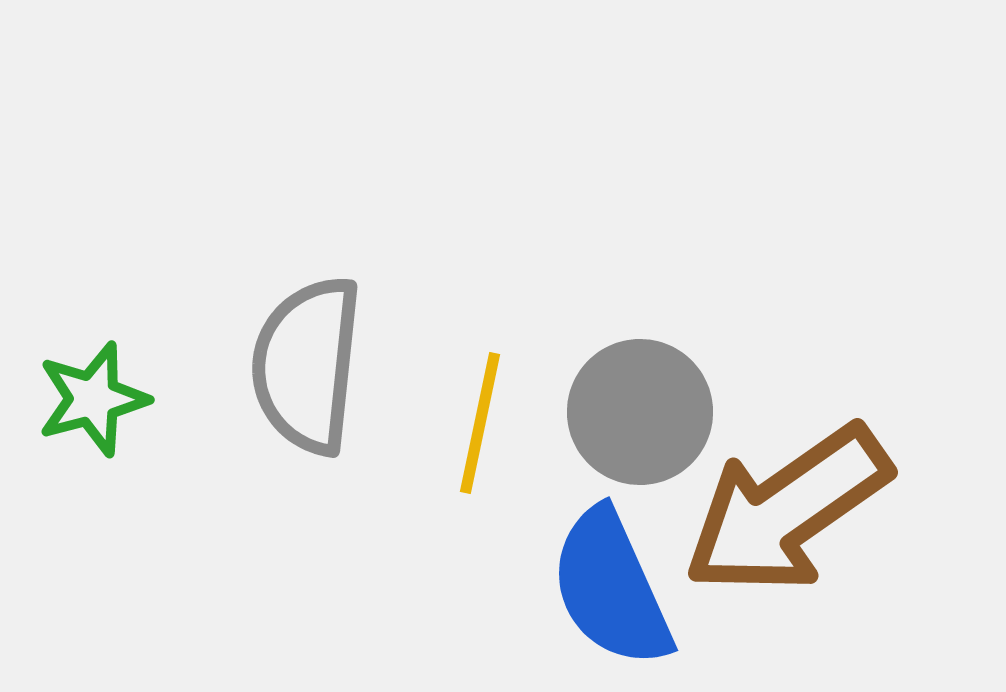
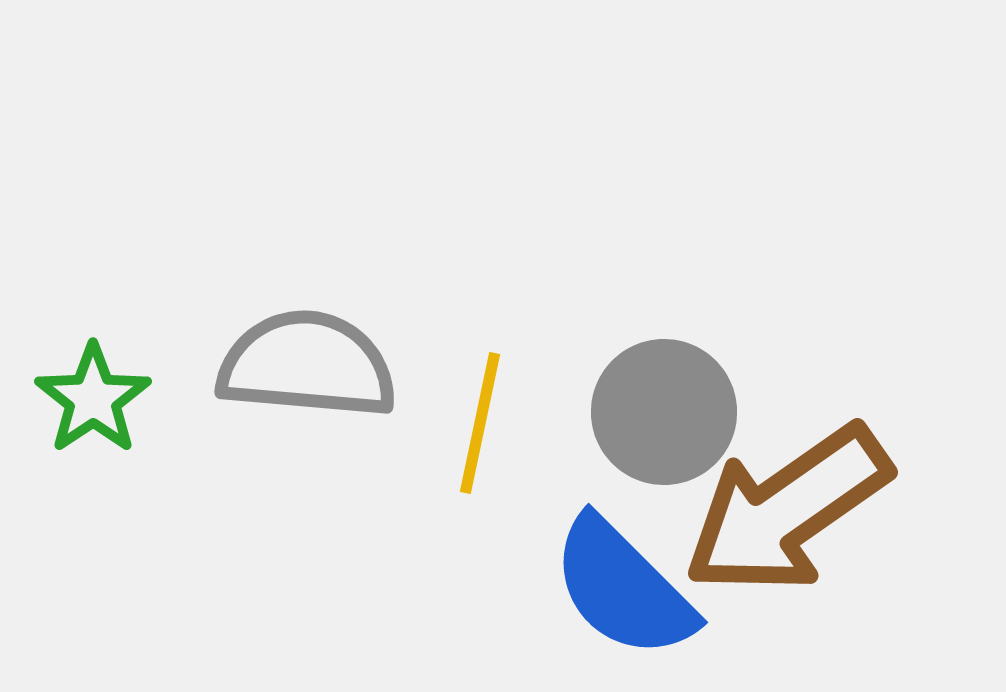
gray semicircle: rotated 89 degrees clockwise
green star: rotated 19 degrees counterclockwise
gray circle: moved 24 px right
blue semicircle: moved 12 px right; rotated 21 degrees counterclockwise
